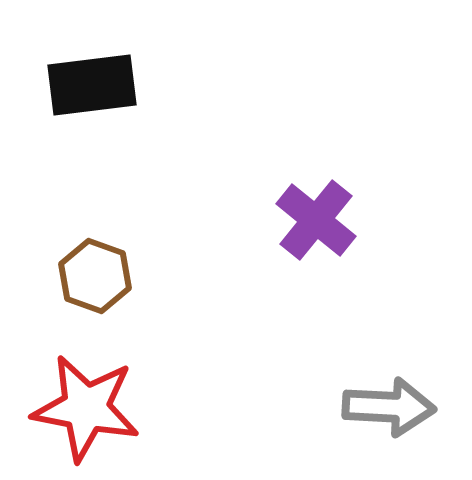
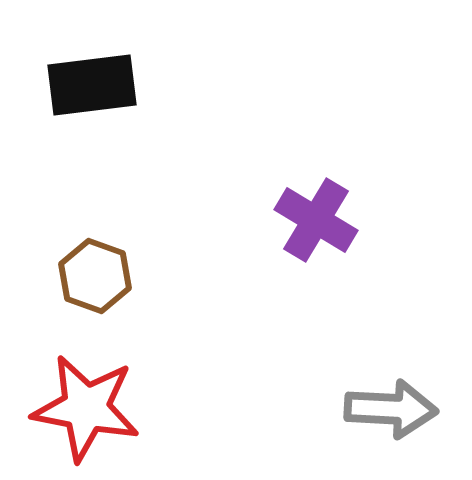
purple cross: rotated 8 degrees counterclockwise
gray arrow: moved 2 px right, 2 px down
